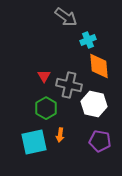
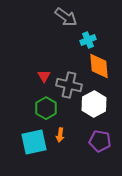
white hexagon: rotated 20 degrees clockwise
